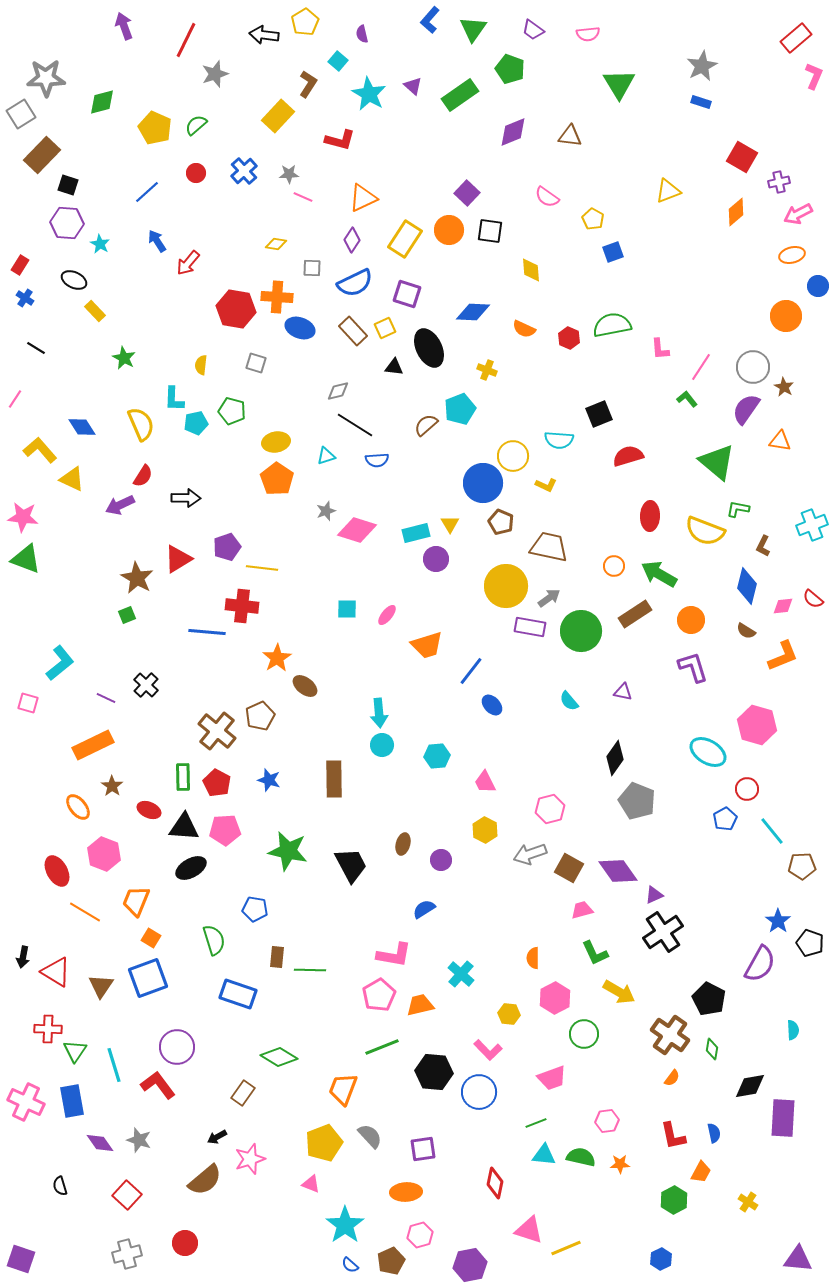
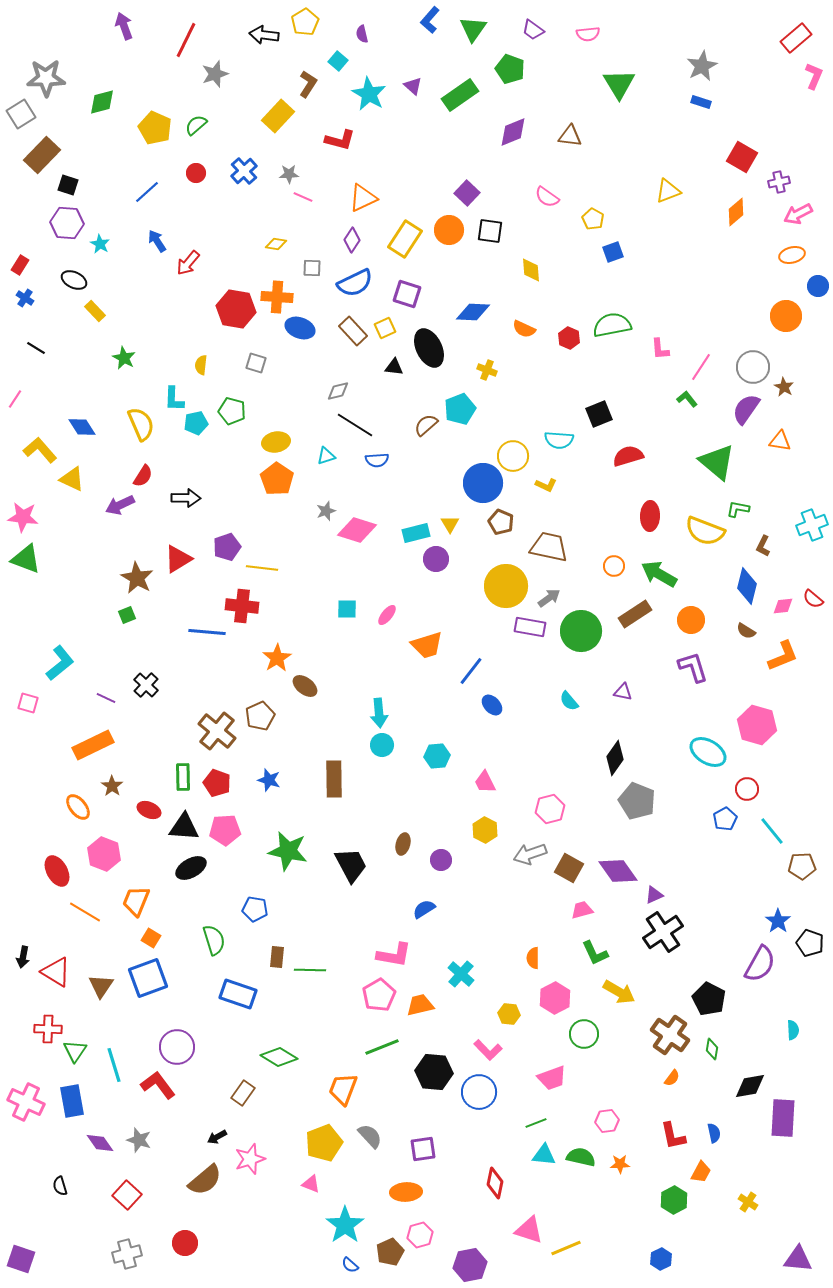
red pentagon at (217, 783): rotated 8 degrees counterclockwise
brown pentagon at (391, 1261): moved 1 px left, 9 px up
